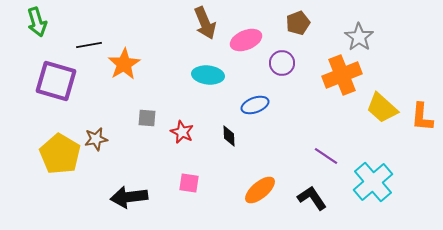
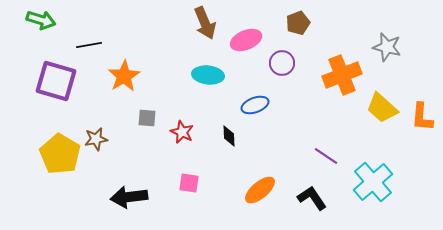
green arrow: moved 4 px right, 2 px up; rotated 56 degrees counterclockwise
gray star: moved 28 px right, 10 px down; rotated 20 degrees counterclockwise
orange star: moved 12 px down
